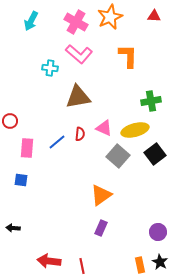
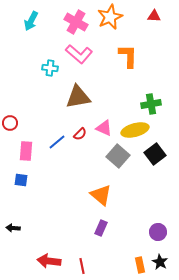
green cross: moved 3 px down
red circle: moved 2 px down
red semicircle: rotated 40 degrees clockwise
pink rectangle: moved 1 px left, 3 px down
orange triangle: rotated 45 degrees counterclockwise
